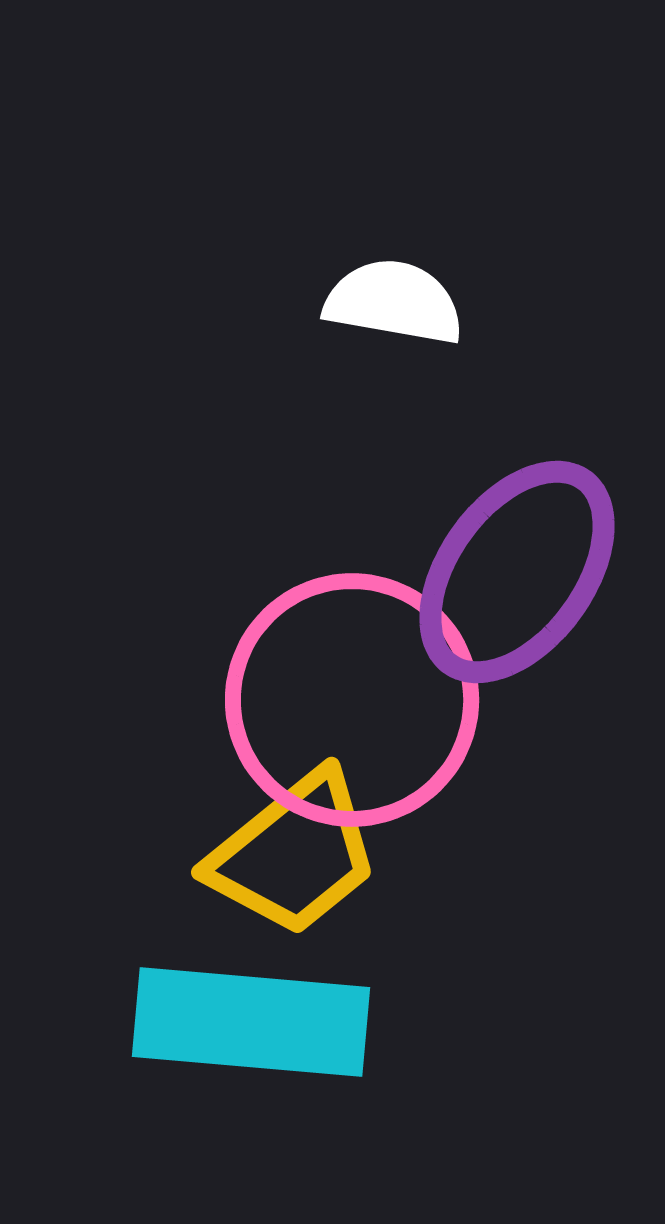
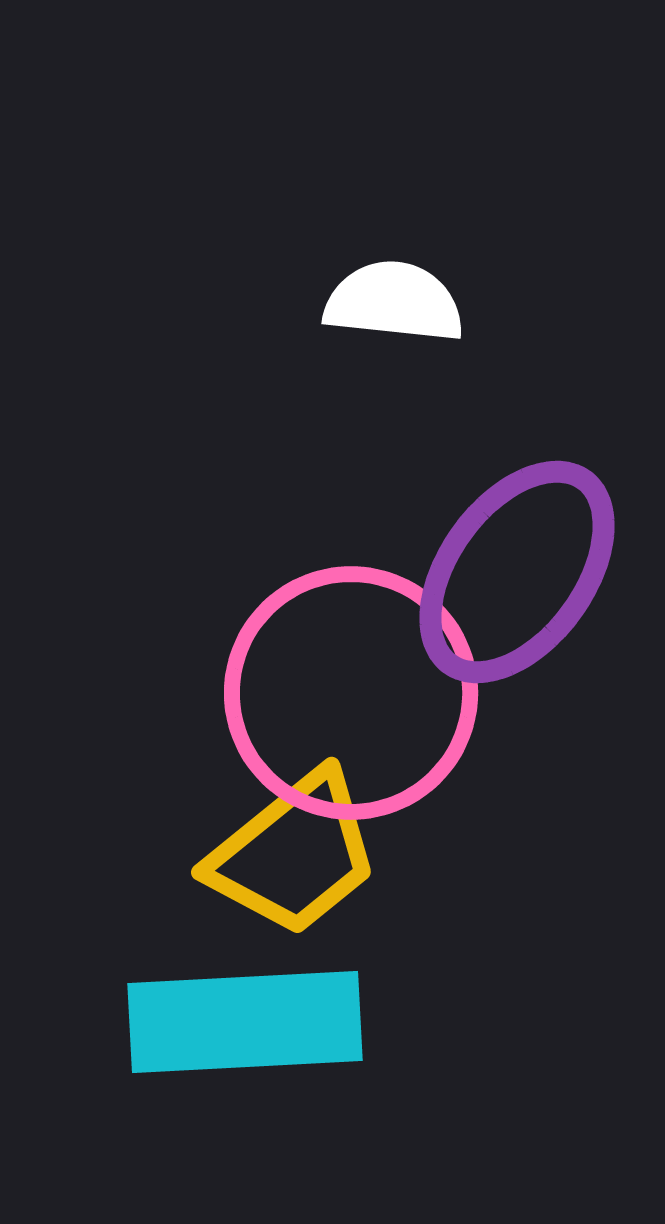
white semicircle: rotated 4 degrees counterclockwise
pink circle: moved 1 px left, 7 px up
cyan rectangle: moved 6 px left; rotated 8 degrees counterclockwise
